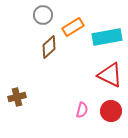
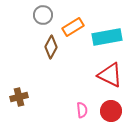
brown diamond: moved 2 px right; rotated 20 degrees counterclockwise
brown cross: moved 2 px right
pink semicircle: rotated 21 degrees counterclockwise
